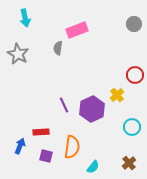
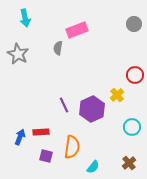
blue arrow: moved 9 px up
